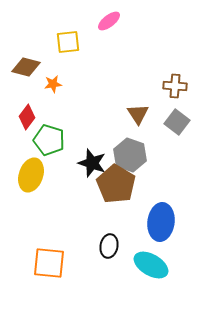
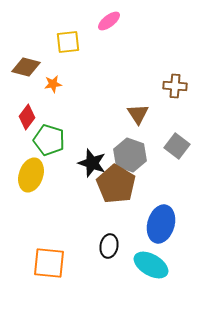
gray square: moved 24 px down
blue ellipse: moved 2 px down; rotated 9 degrees clockwise
